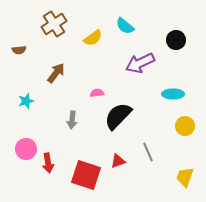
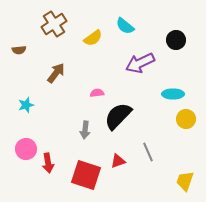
cyan star: moved 4 px down
gray arrow: moved 13 px right, 10 px down
yellow circle: moved 1 px right, 7 px up
yellow trapezoid: moved 4 px down
